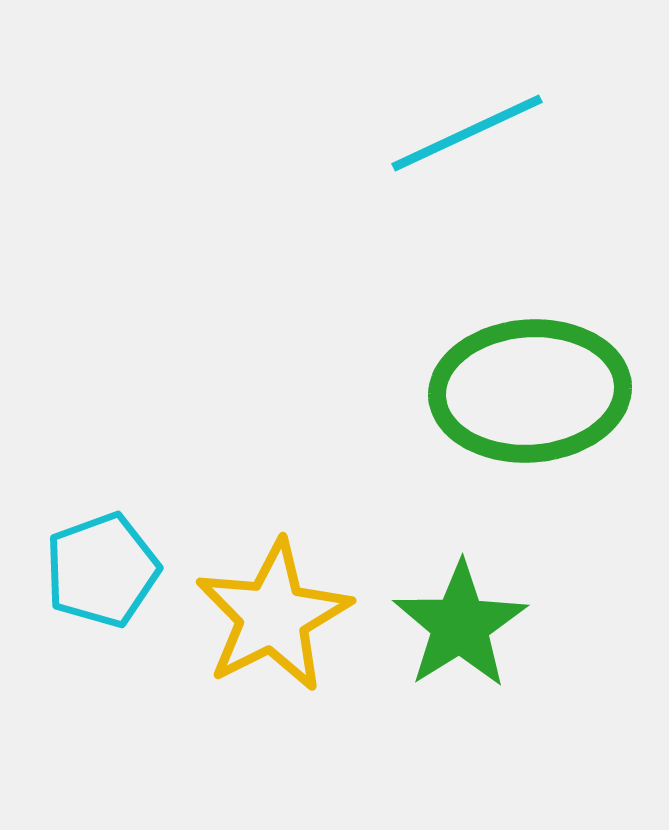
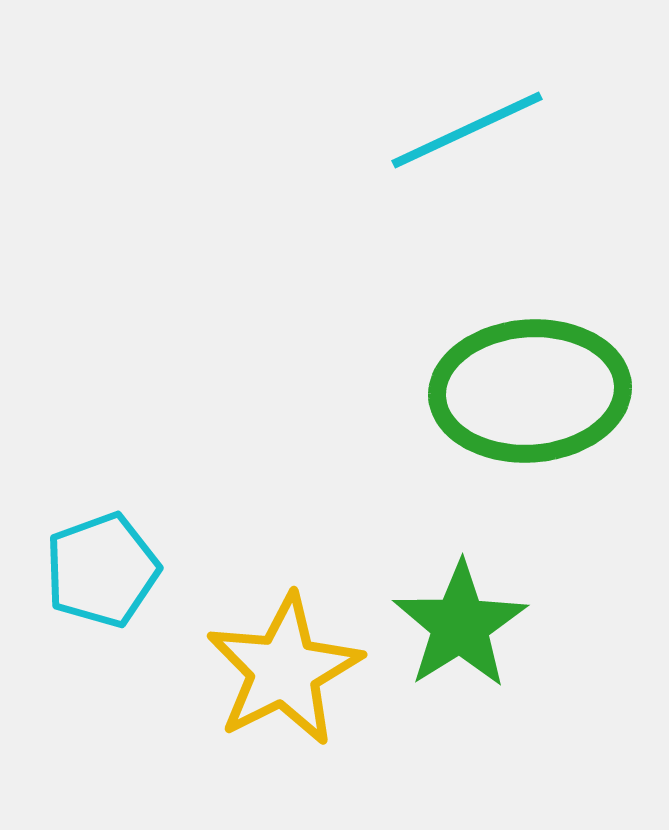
cyan line: moved 3 px up
yellow star: moved 11 px right, 54 px down
